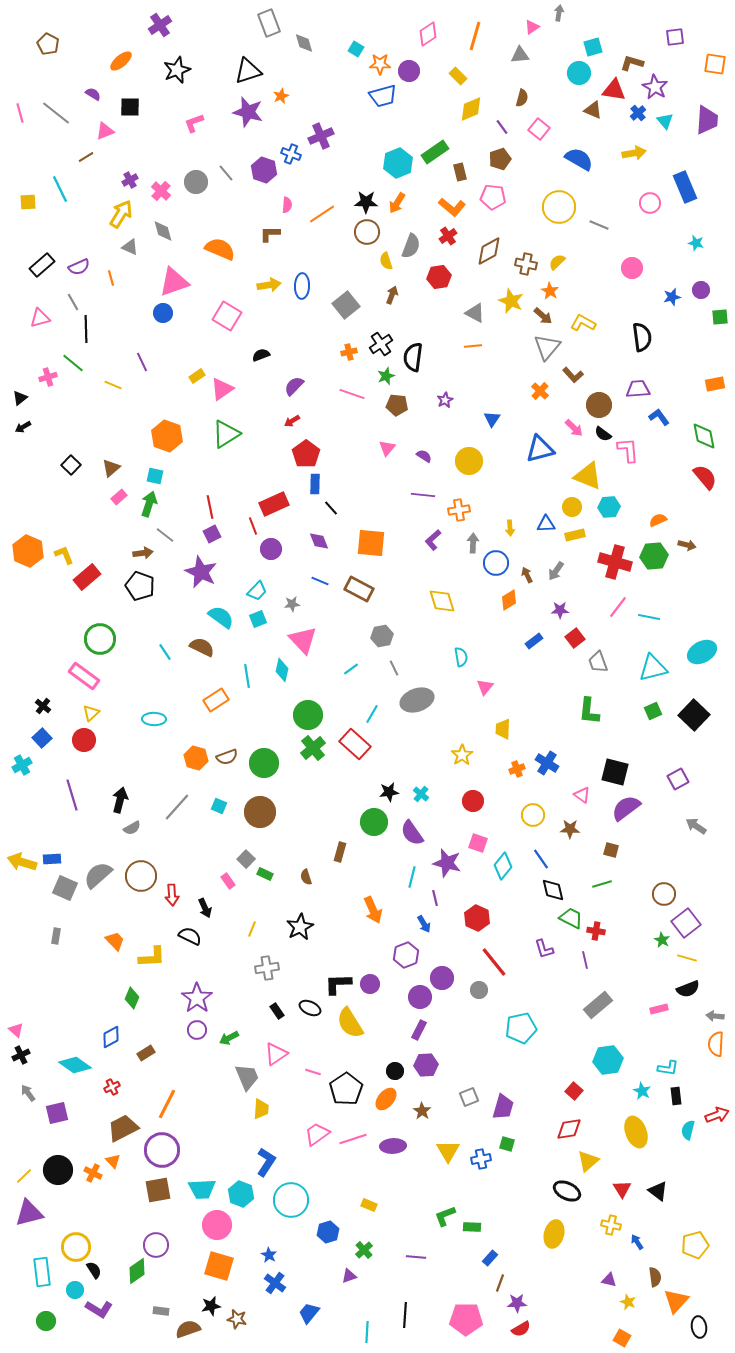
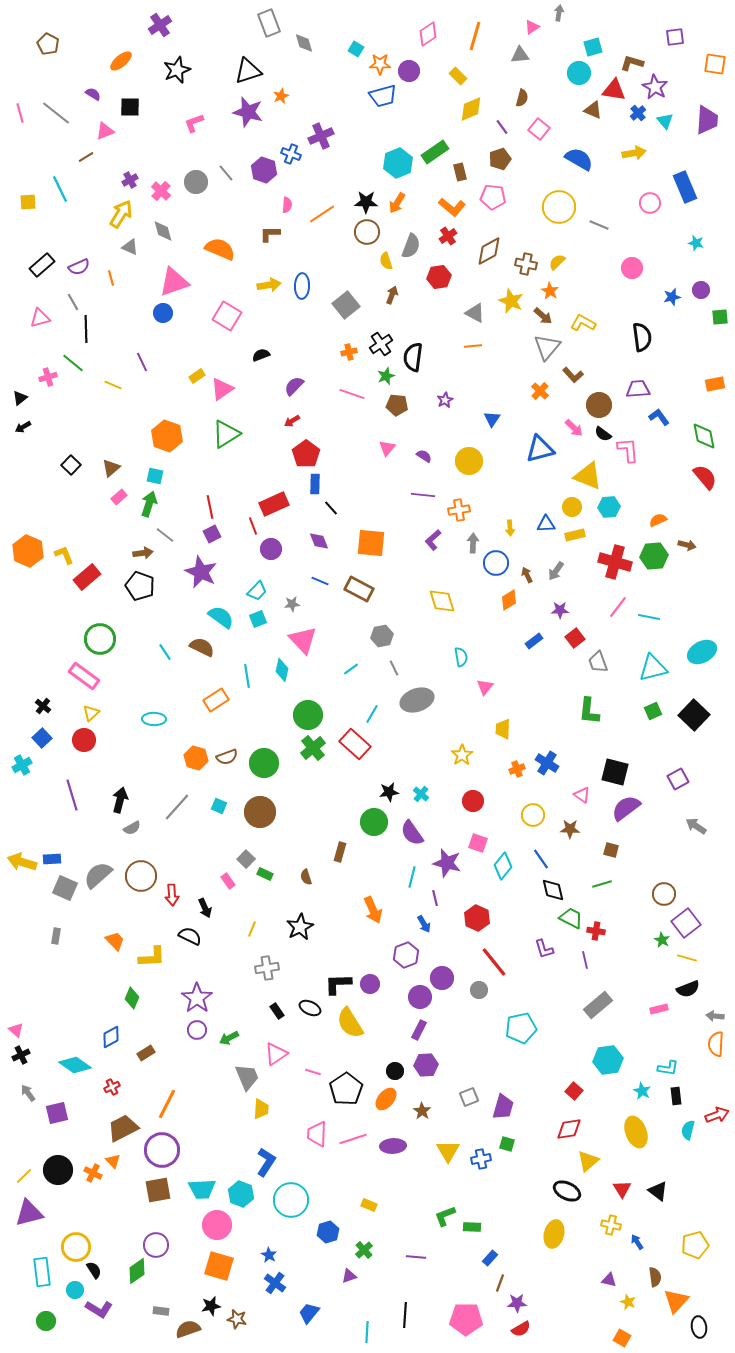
pink trapezoid at (317, 1134): rotated 52 degrees counterclockwise
